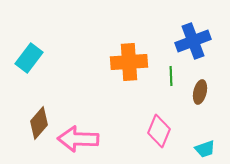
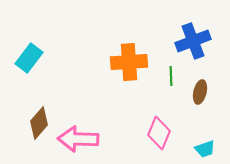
pink diamond: moved 2 px down
